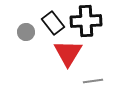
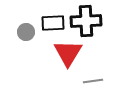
black rectangle: rotated 55 degrees counterclockwise
